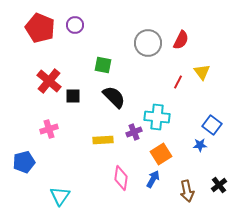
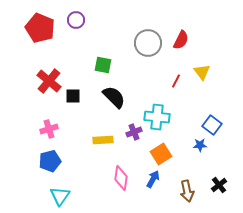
purple circle: moved 1 px right, 5 px up
red line: moved 2 px left, 1 px up
blue pentagon: moved 26 px right, 1 px up
